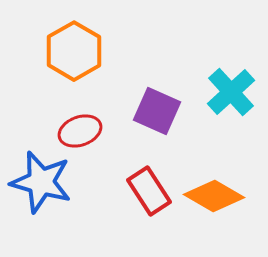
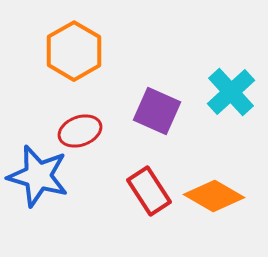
blue star: moved 3 px left, 6 px up
